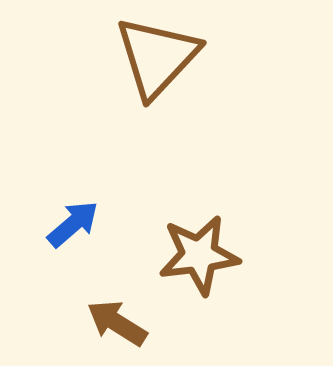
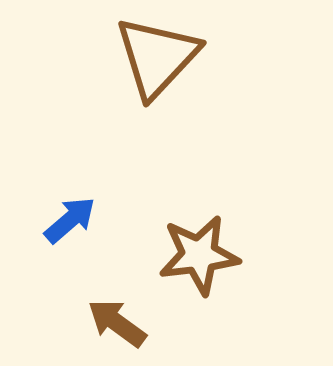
blue arrow: moved 3 px left, 4 px up
brown arrow: rotated 4 degrees clockwise
